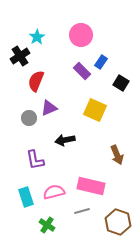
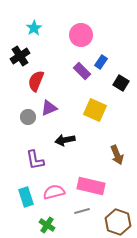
cyan star: moved 3 px left, 9 px up
gray circle: moved 1 px left, 1 px up
